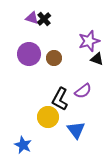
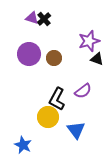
black L-shape: moved 3 px left
